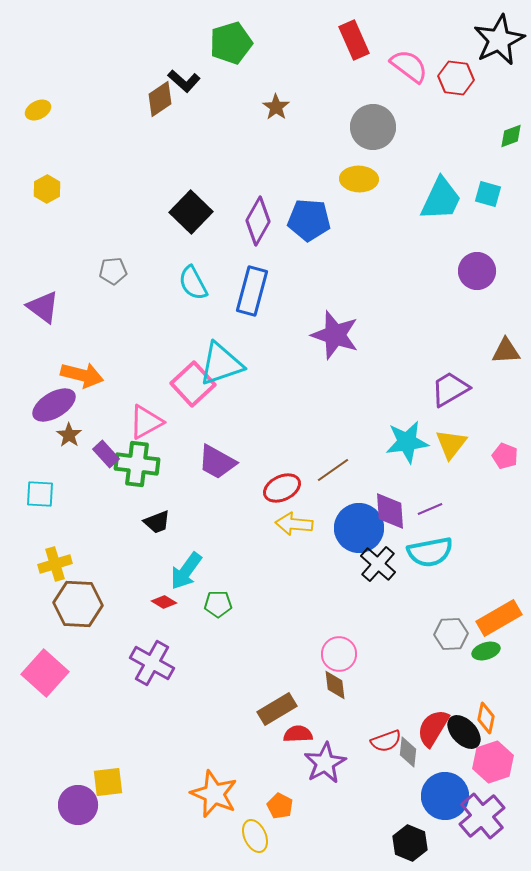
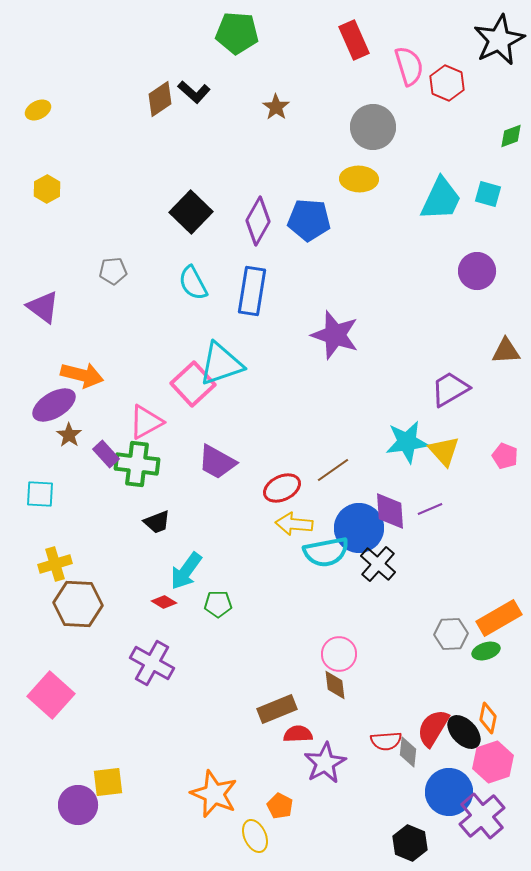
green pentagon at (231, 43): moved 6 px right, 10 px up; rotated 21 degrees clockwise
pink semicircle at (409, 66): rotated 36 degrees clockwise
red hexagon at (456, 78): moved 9 px left, 5 px down; rotated 16 degrees clockwise
black L-shape at (184, 81): moved 10 px right, 11 px down
blue rectangle at (252, 291): rotated 6 degrees counterclockwise
yellow triangle at (451, 444): moved 7 px left, 7 px down; rotated 20 degrees counterclockwise
cyan semicircle at (430, 552): moved 104 px left
pink square at (45, 673): moved 6 px right, 22 px down
brown rectangle at (277, 709): rotated 9 degrees clockwise
orange diamond at (486, 718): moved 2 px right
red semicircle at (386, 741): rotated 16 degrees clockwise
blue circle at (445, 796): moved 4 px right, 4 px up
